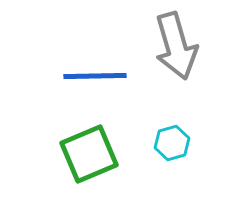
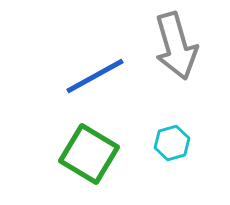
blue line: rotated 28 degrees counterclockwise
green square: rotated 36 degrees counterclockwise
